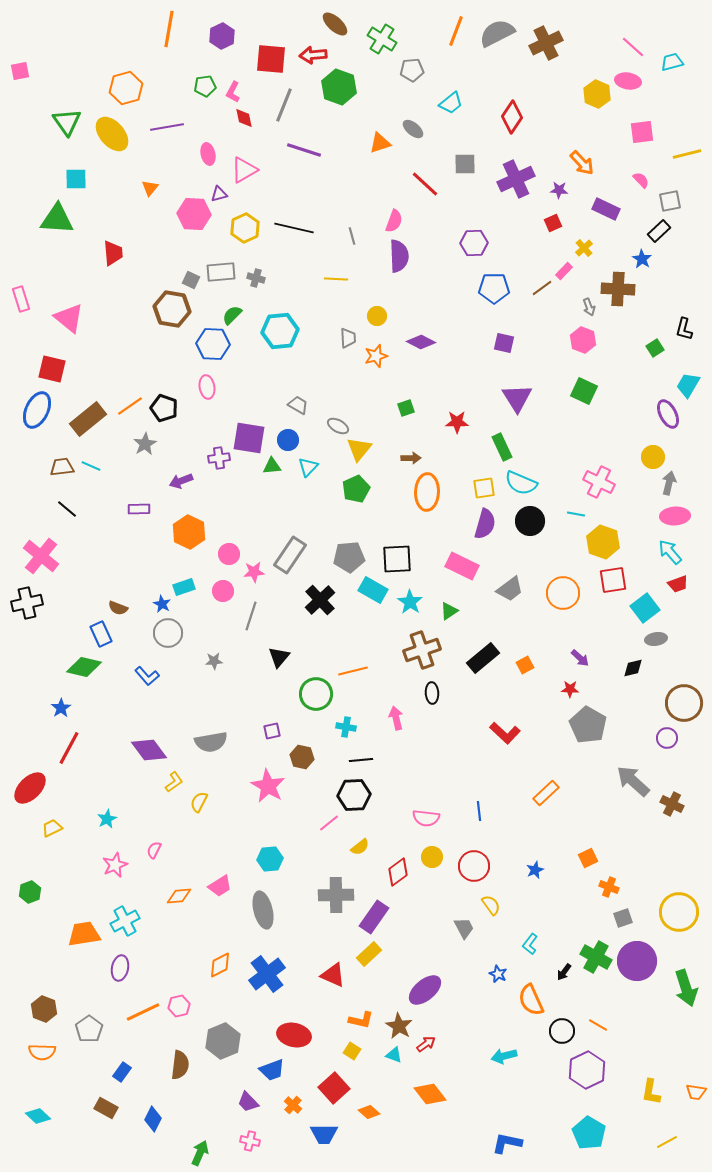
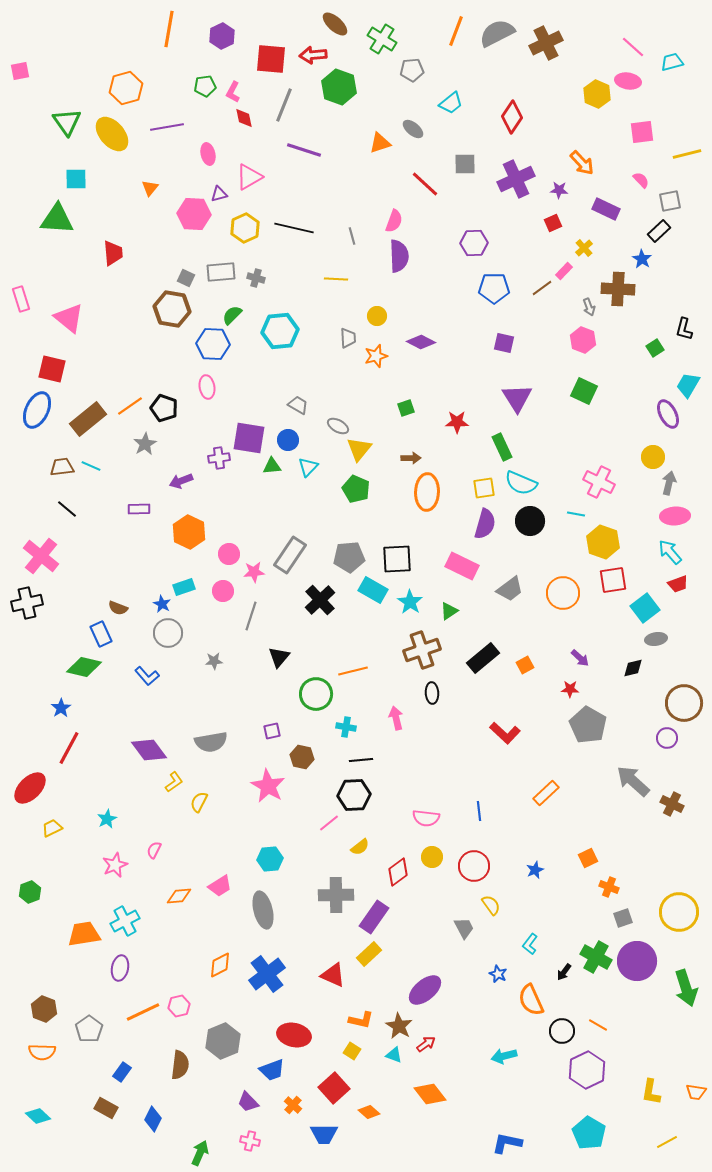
pink triangle at (244, 170): moved 5 px right, 7 px down
gray square at (191, 280): moved 5 px left, 2 px up
green pentagon at (356, 489): rotated 24 degrees counterclockwise
